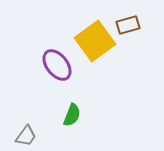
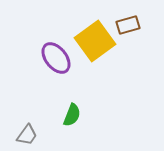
purple ellipse: moved 1 px left, 7 px up
gray trapezoid: moved 1 px right, 1 px up
